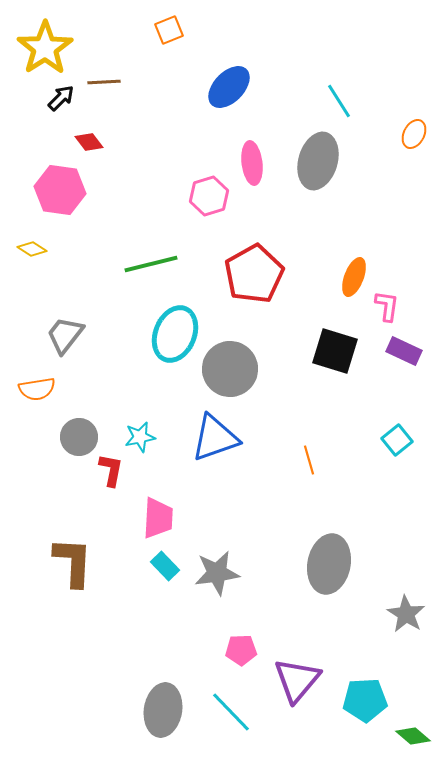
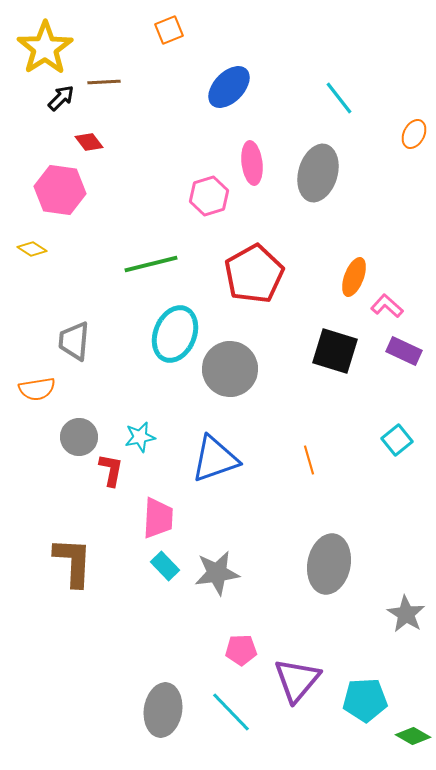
cyan line at (339, 101): moved 3 px up; rotated 6 degrees counterclockwise
gray ellipse at (318, 161): moved 12 px down
pink L-shape at (387, 306): rotated 56 degrees counterclockwise
gray trapezoid at (65, 335): moved 9 px right, 6 px down; rotated 33 degrees counterclockwise
blue triangle at (215, 438): moved 21 px down
green diamond at (413, 736): rotated 12 degrees counterclockwise
